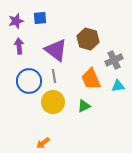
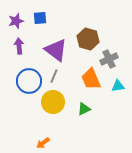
gray cross: moved 5 px left, 1 px up
gray line: rotated 32 degrees clockwise
green triangle: moved 3 px down
